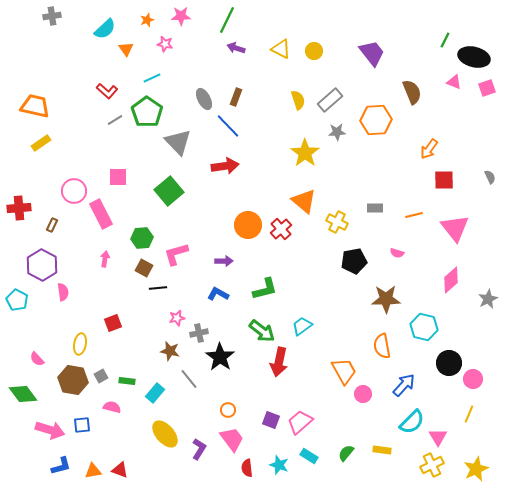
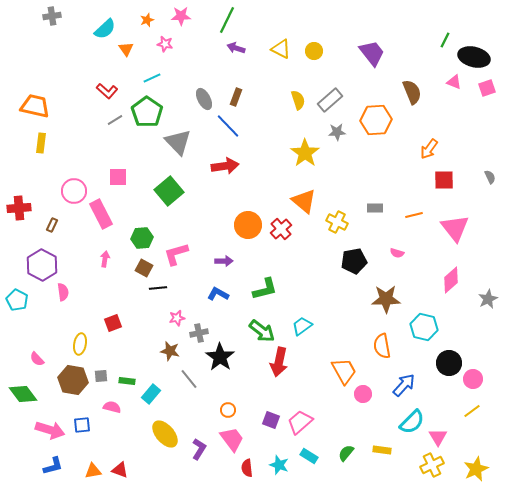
yellow rectangle at (41, 143): rotated 48 degrees counterclockwise
gray square at (101, 376): rotated 24 degrees clockwise
cyan rectangle at (155, 393): moved 4 px left, 1 px down
yellow line at (469, 414): moved 3 px right, 3 px up; rotated 30 degrees clockwise
blue L-shape at (61, 466): moved 8 px left
